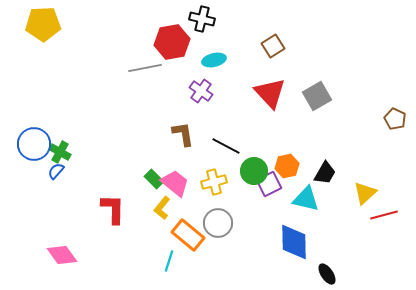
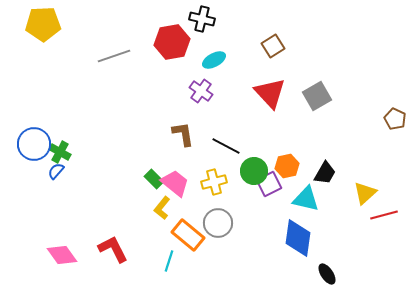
cyan ellipse: rotated 15 degrees counterclockwise
gray line: moved 31 px left, 12 px up; rotated 8 degrees counterclockwise
red L-shape: moved 40 px down; rotated 28 degrees counterclockwise
blue diamond: moved 4 px right, 4 px up; rotated 9 degrees clockwise
